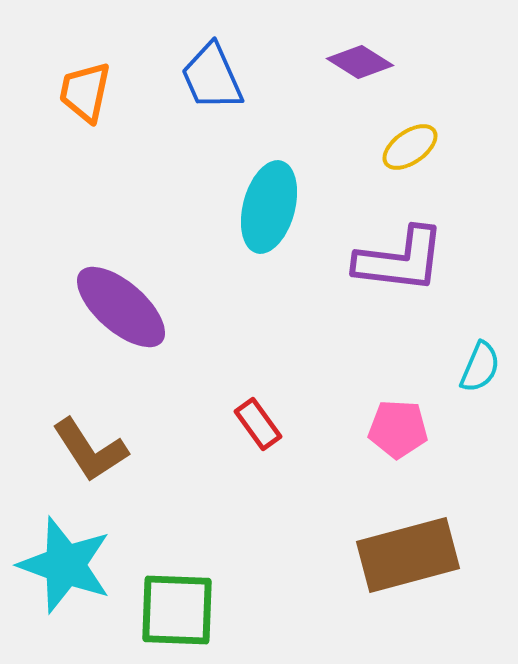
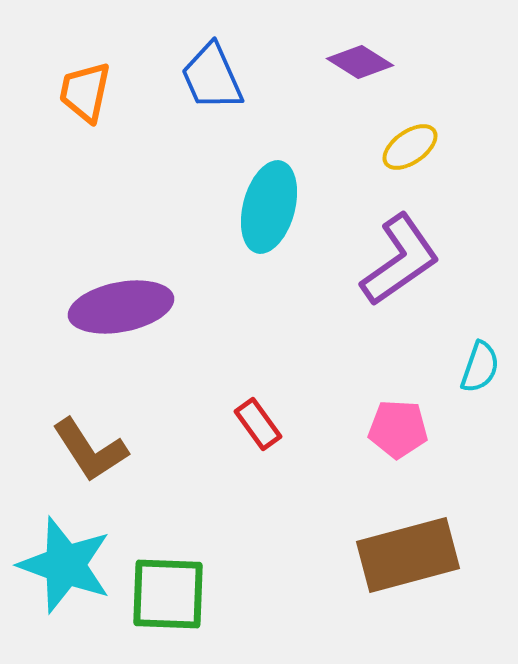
purple L-shape: rotated 42 degrees counterclockwise
purple ellipse: rotated 52 degrees counterclockwise
cyan semicircle: rotated 4 degrees counterclockwise
green square: moved 9 px left, 16 px up
